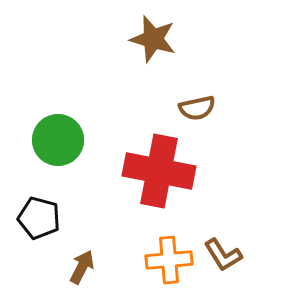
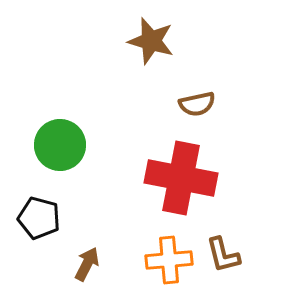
brown star: moved 2 px left, 2 px down
brown semicircle: moved 4 px up
green circle: moved 2 px right, 5 px down
red cross: moved 22 px right, 7 px down
brown L-shape: rotated 18 degrees clockwise
brown arrow: moved 5 px right, 3 px up
